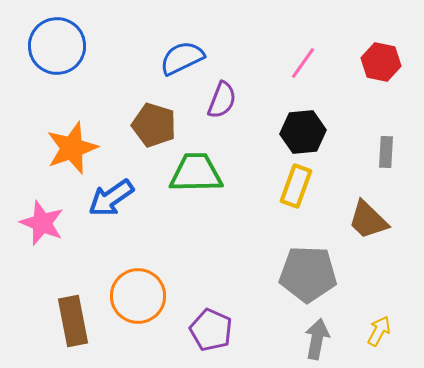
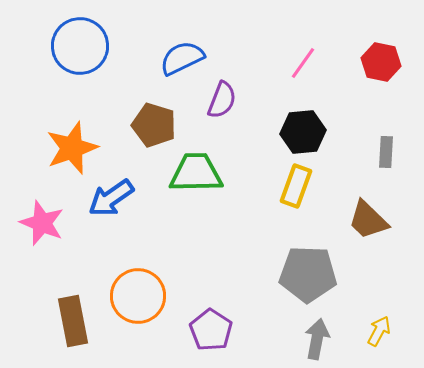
blue circle: moved 23 px right
purple pentagon: rotated 9 degrees clockwise
